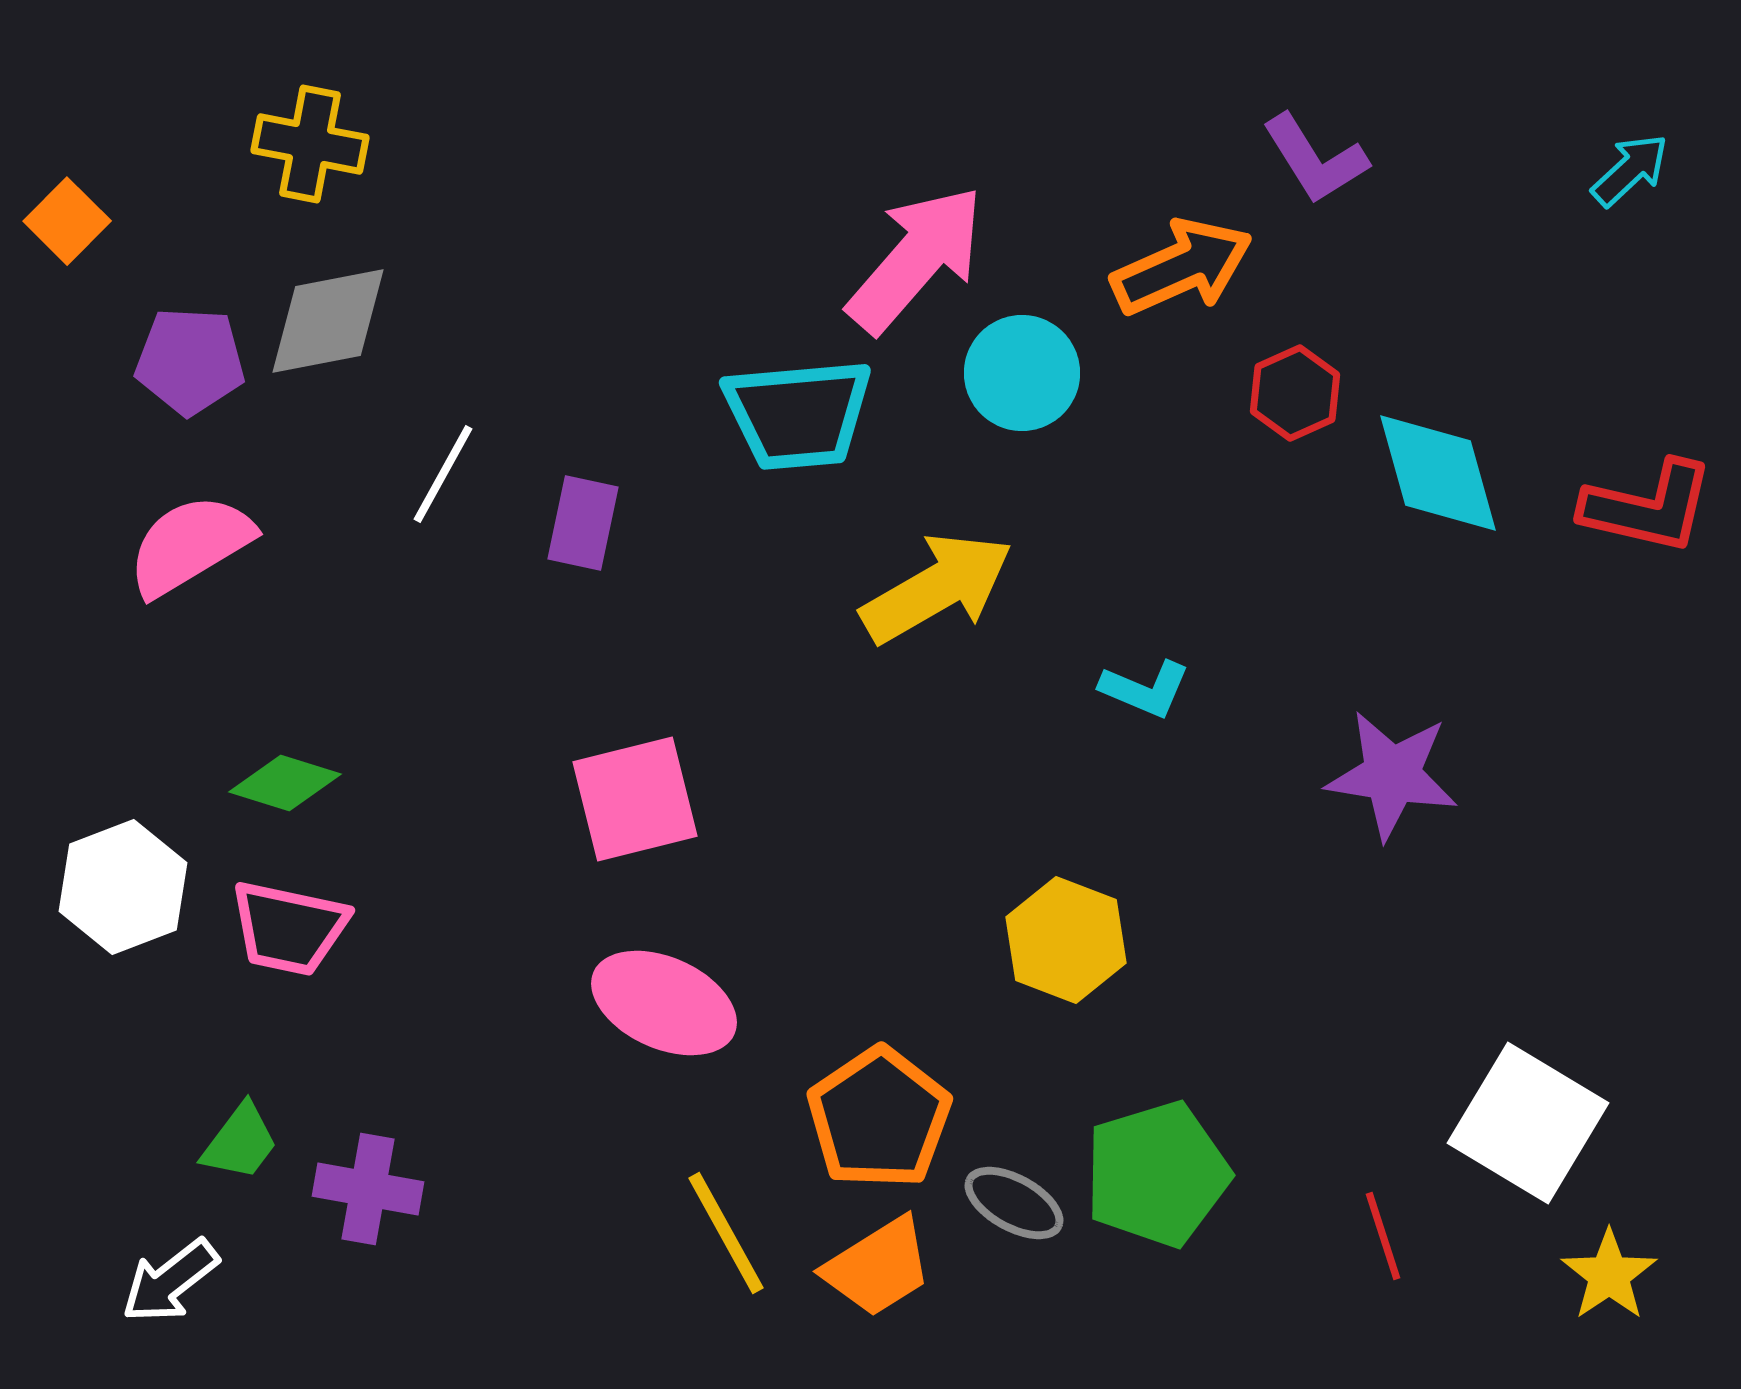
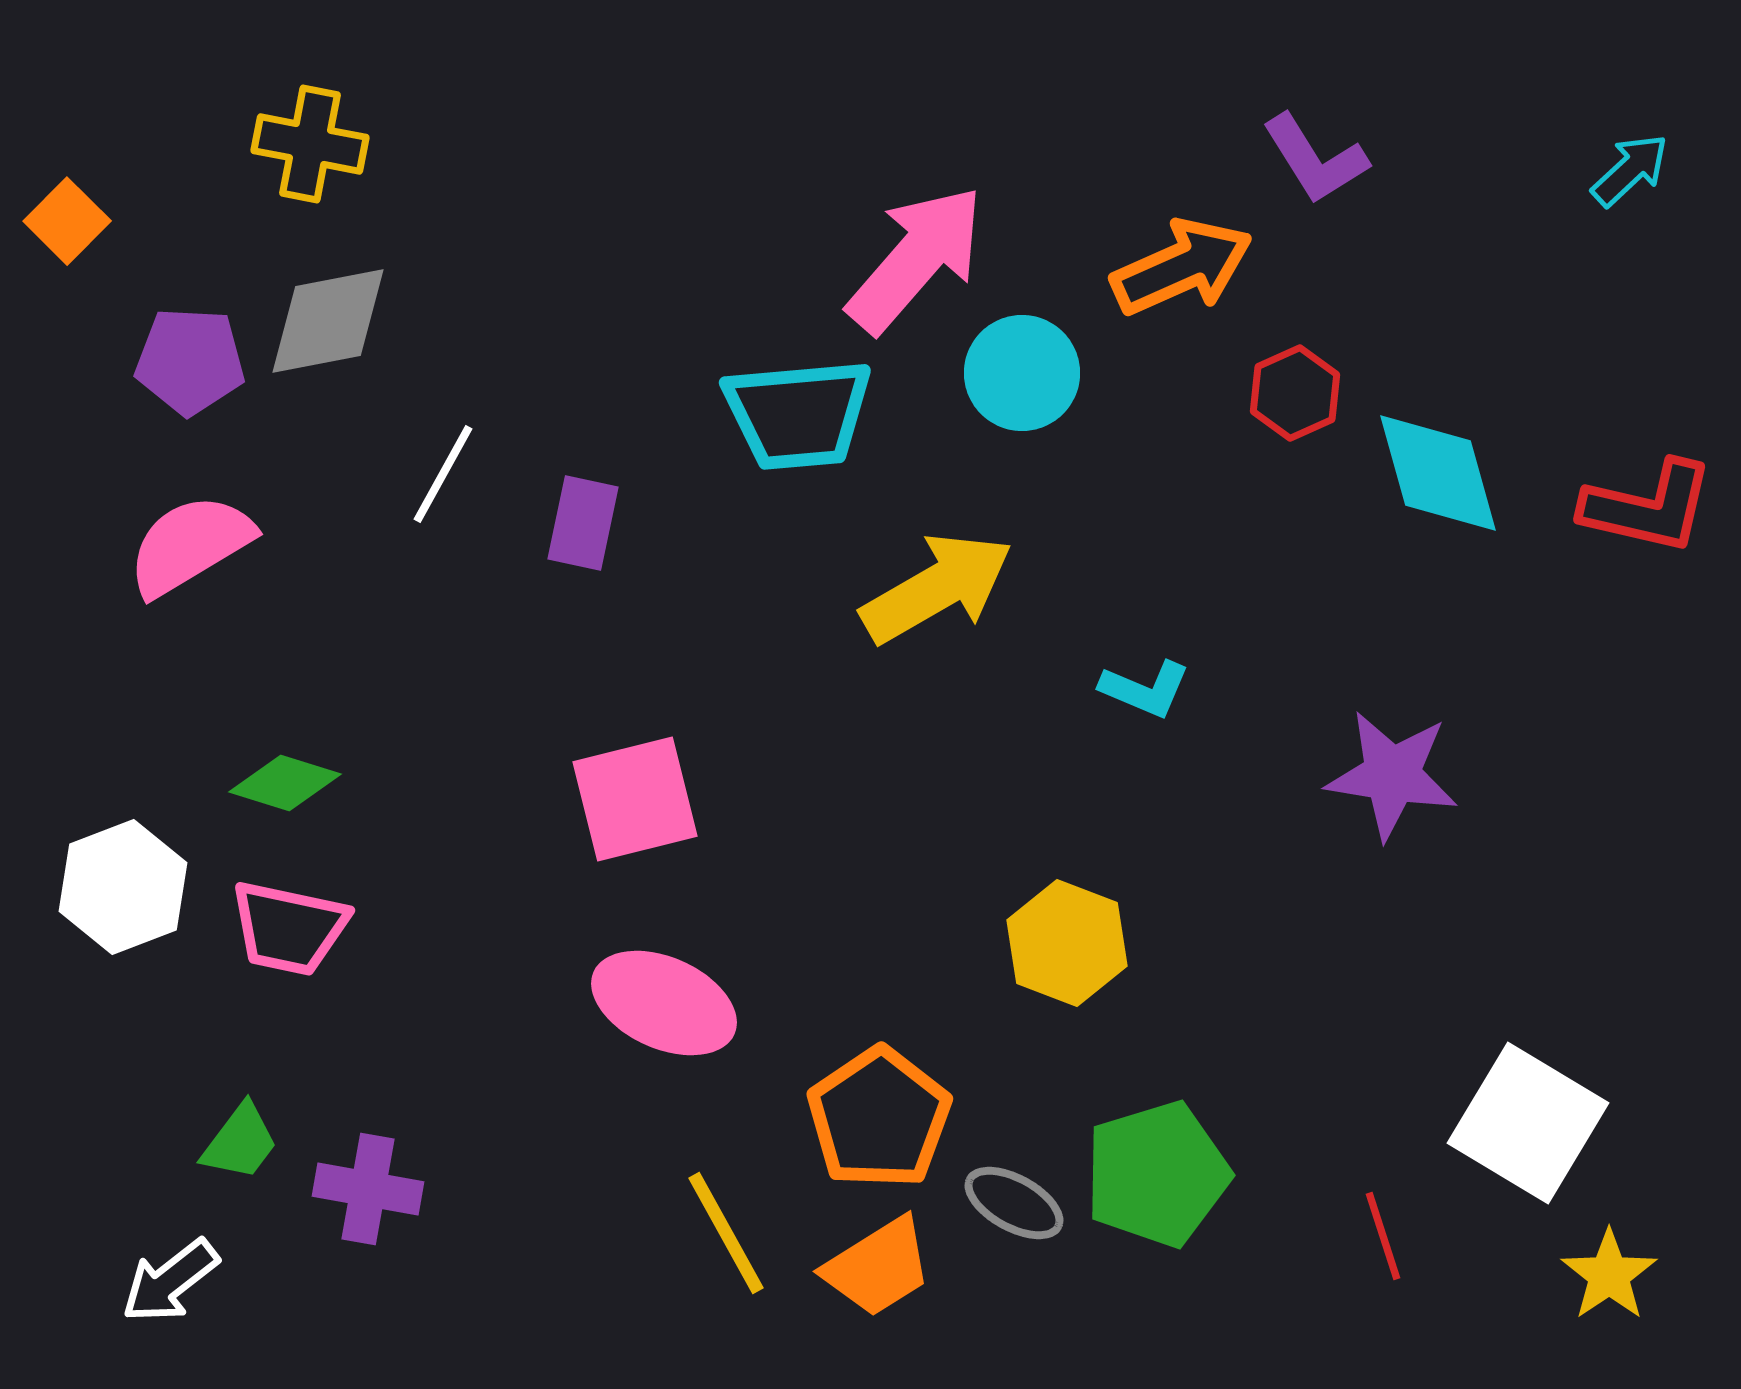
yellow hexagon: moved 1 px right, 3 px down
